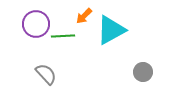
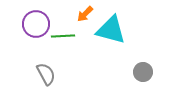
orange arrow: moved 1 px right, 2 px up
cyan triangle: rotated 44 degrees clockwise
gray semicircle: rotated 15 degrees clockwise
